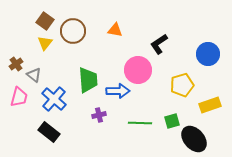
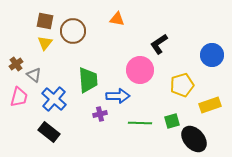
brown square: rotated 24 degrees counterclockwise
orange triangle: moved 2 px right, 11 px up
blue circle: moved 4 px right, 1 px down
pink circle: moved 2 px right
blue arrow: moved 5 px down
purple cross: moved 1 px right, 1 px up
